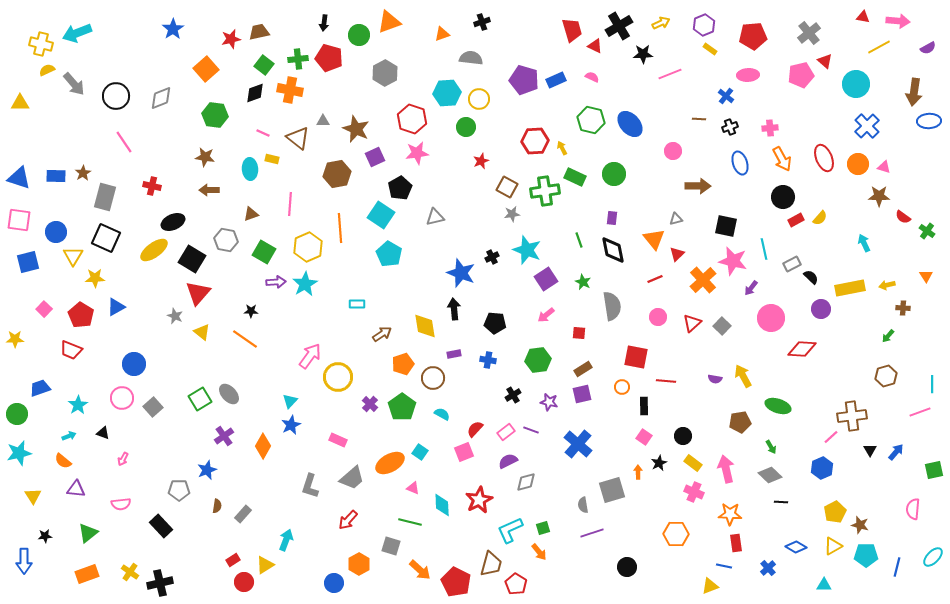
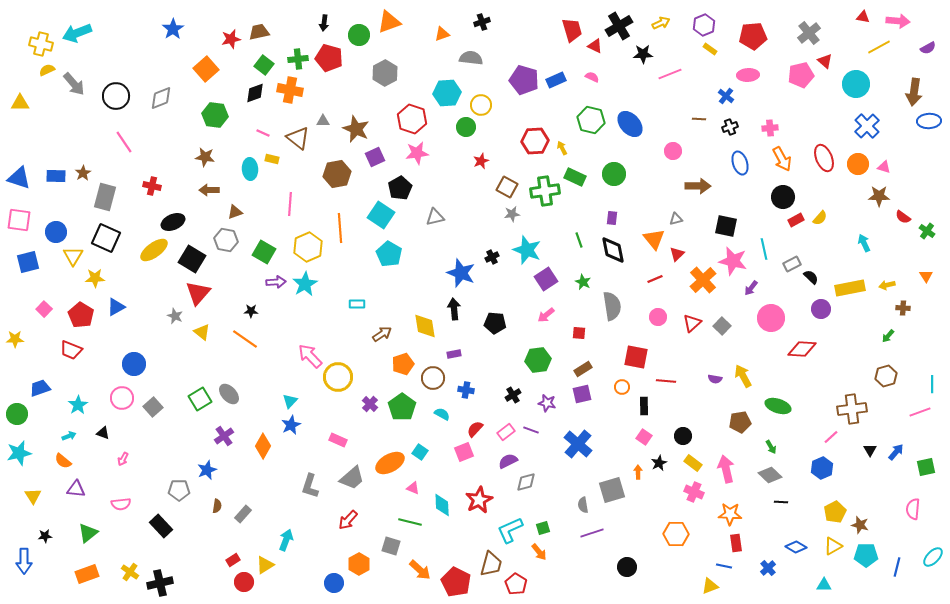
yellow circle at (479, 99): moved 2 px right, 6 px down
brown triangle at (251, 214): moved 16 px left, 2 px up
pink arrow at (310, 356): rotated 80 degrees counterclockwise
blue cross at (488, 360): moved 22 px left, 30 px down
purple star at (549, 402): moved 2 px left, 1 px down
brown cross at (852, 416): moved 7 px up
green square at (934, 470): moved 8 px left, 3 px up
